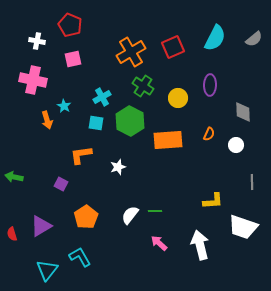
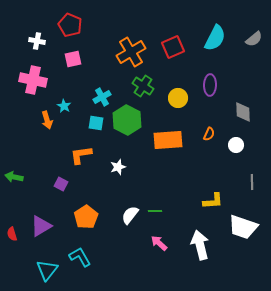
green hexagon: moved 3 px left, 1 px up
